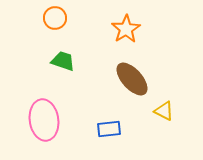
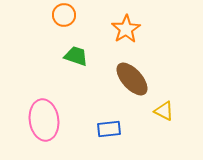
orange circle: moved 9 px right, 3 px up
green trapezoid: moved 13 px right, 5 px up
